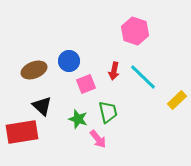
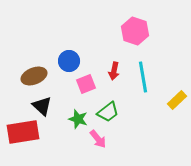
brown ellipse: moved 6 px down
cyan line: rotated 36 degrees clockwise
green trapezoid: rotated 65 degrees clockwise
red rectangle: moved 1 px right
